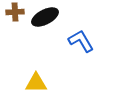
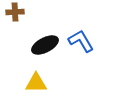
black ellipse: moved 28 px down
